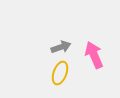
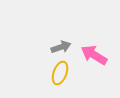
pink arrow: rotated 36 degrees counterclockwise
